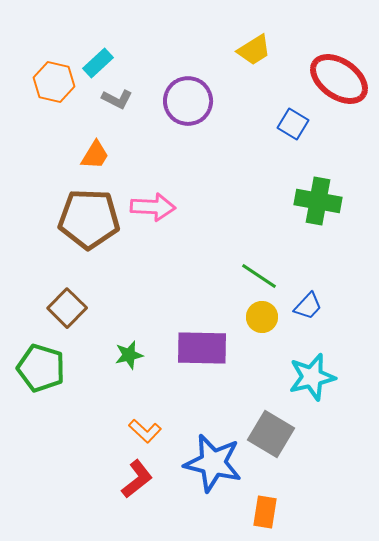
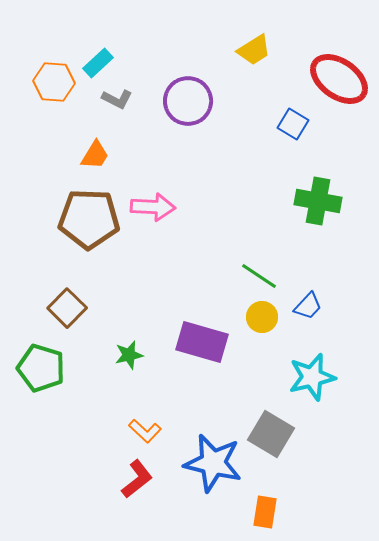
orange hexagon: rotated 9 degrees counterclockwise
purple rectangle: moved 6 px up; rotated 15 degrees clockwise
